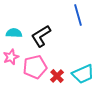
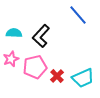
blue line: rotated 25 degrees counterclockwise
black L-shape: rotated 15 degrees counterclockwise
pink star: moved 2 px down
cyan trapezoid: moved 4 px down
